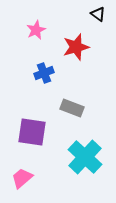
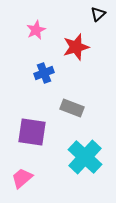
black triangle: rotated 42 degrees clockwise
